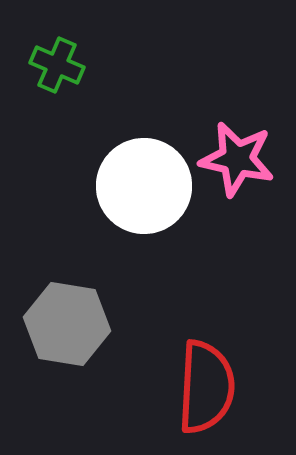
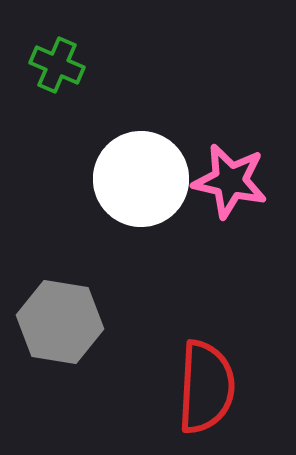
pink star: moved 7 px left, 22 px down
white circle: moved 3 px left, 7 px up
gray hexagon: moved 7 px left, 2 px up
